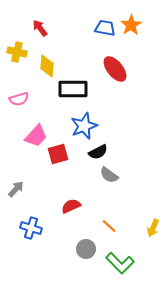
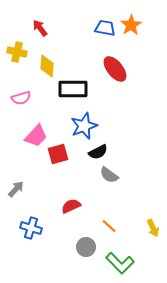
pink semicircle: moved 2 px right, 1 px up
yellow arrow: rotated 48 degrees counterclockwise
gray circle: moved 2 px up
